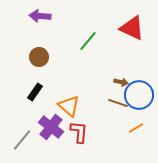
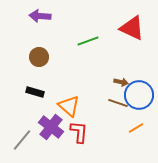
green line: rotated 30 degrees clockwise
black rectangle: rotated 72 degrees clockwise
